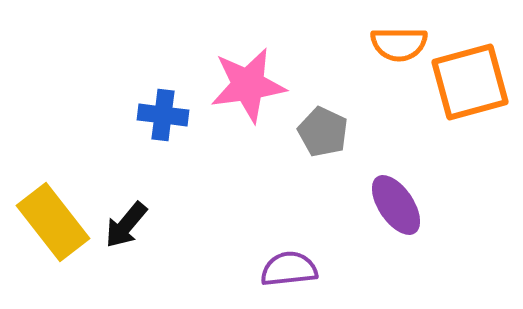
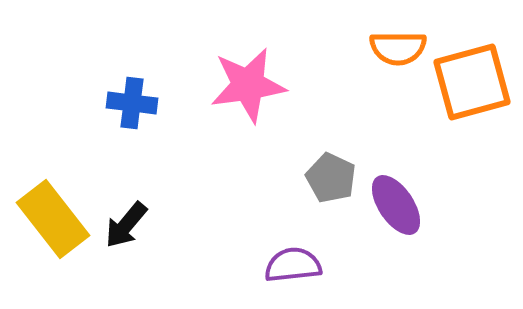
orange semicircle: moved 1 px left, 4 px down
orange square: moved 2 px right
blue cross: moved 31 px left, 12 px up
gray pentagon: moved 8 px right, 46 px down
yellow rectangle: moved 3 px up
purple semicircle: moved 4 px right, 4 px up
